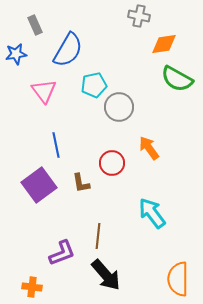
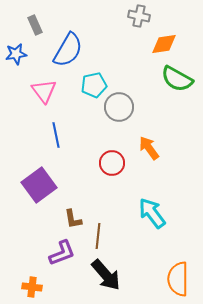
blue line: moved 10 px up
brown L-shape: moved 8 px left, 36 px down
